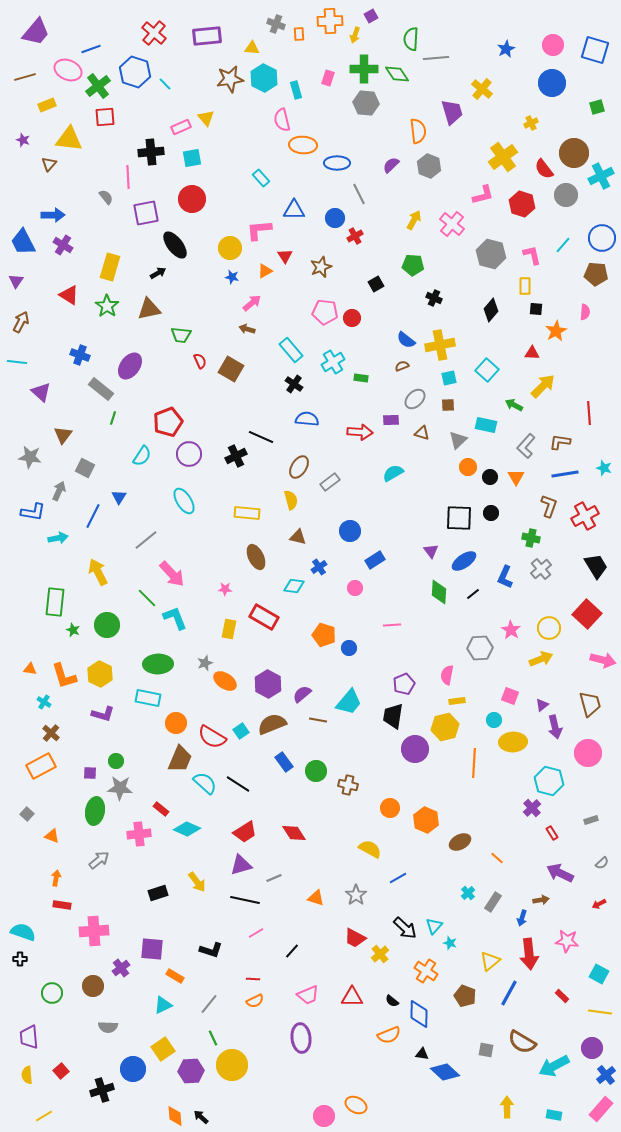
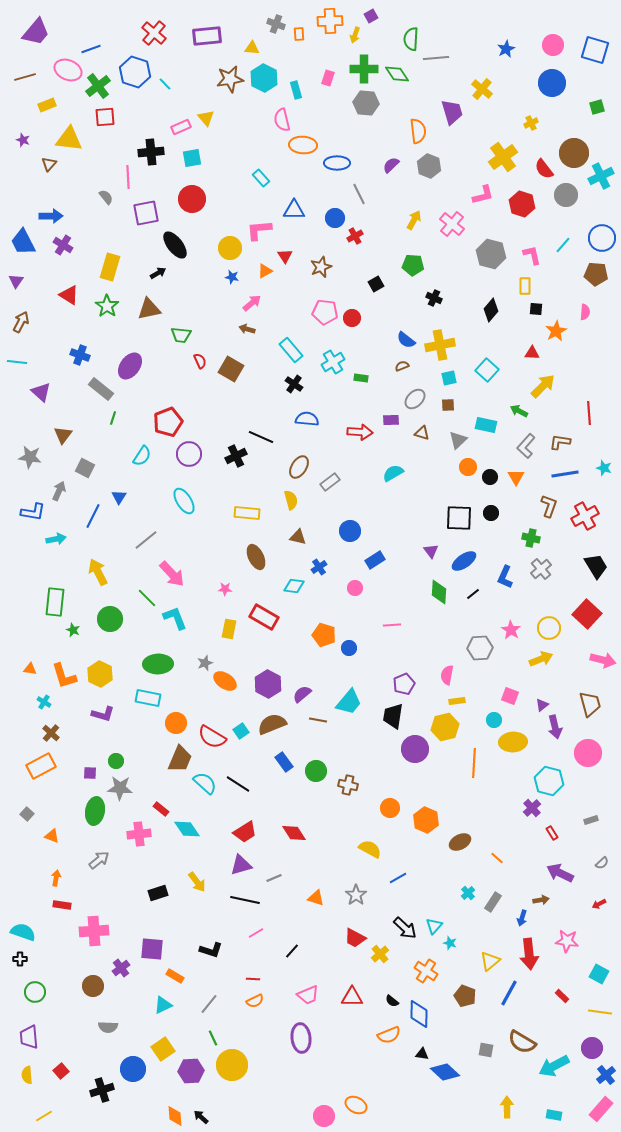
blue arrow at (53, 215): moved 2 px left, 1 px down
green arrow at (514, 405): moved 5 px right, 6 px down
cyan arrow at (58, 538): moved 2 px left, 1 px down
green circle at (107, 625): moved 3 px right, 6 px up
cyan diamond at (187, 829): rotated 32 degrees clockwise
green circle at (52, 993): moved 17 px left, 1 px up
